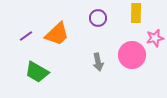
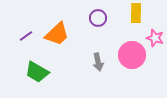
pink star: rotated 30 degrees clockwise
